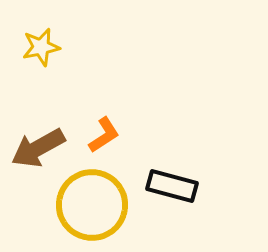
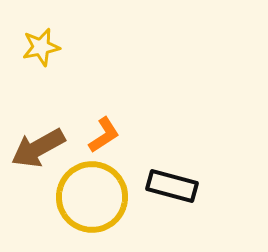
yellow circle: moved 8 px up
